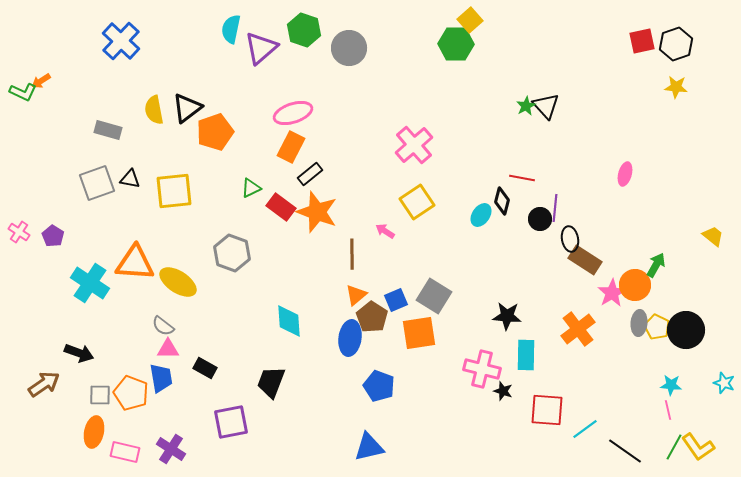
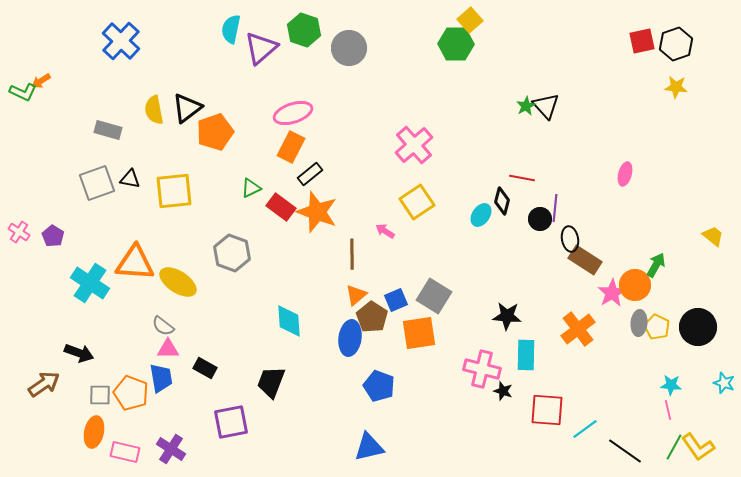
black circle at (686, 330): moved 12 px right, 3 px up
